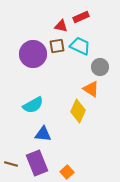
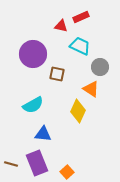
brown square: moved 28 px down; rotated 21 degrees clockwise
